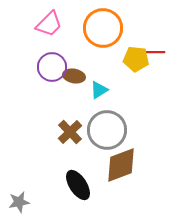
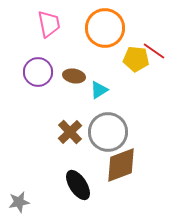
pink trapezoid: rotated 56 degrees counterclockwise
orange circle: moved 2 px right
red line: moved 1 px right, 1 px up; rotated 35 degrees clockwise
purple circle: moved 14 px left, 5 px down
gray circle: moved 1 px right, 2 px down
